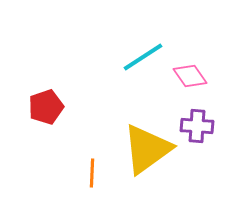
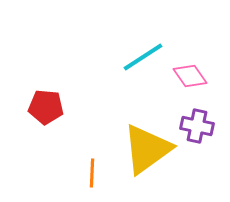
red pentagon: rotated 24 degrees clockwise
purple cross: rotated 8 degrees clockwise
